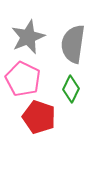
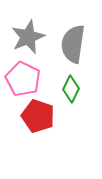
red pentagon: moved 1 px left, 1 px up
